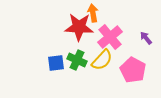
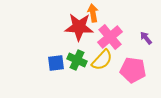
pink pentagon: rotated 20 degrees counterclockwise
